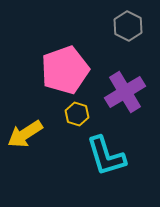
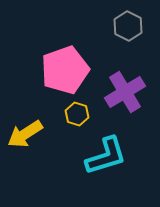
cyan L-shape: rotated 90 degrees counterclockwise
